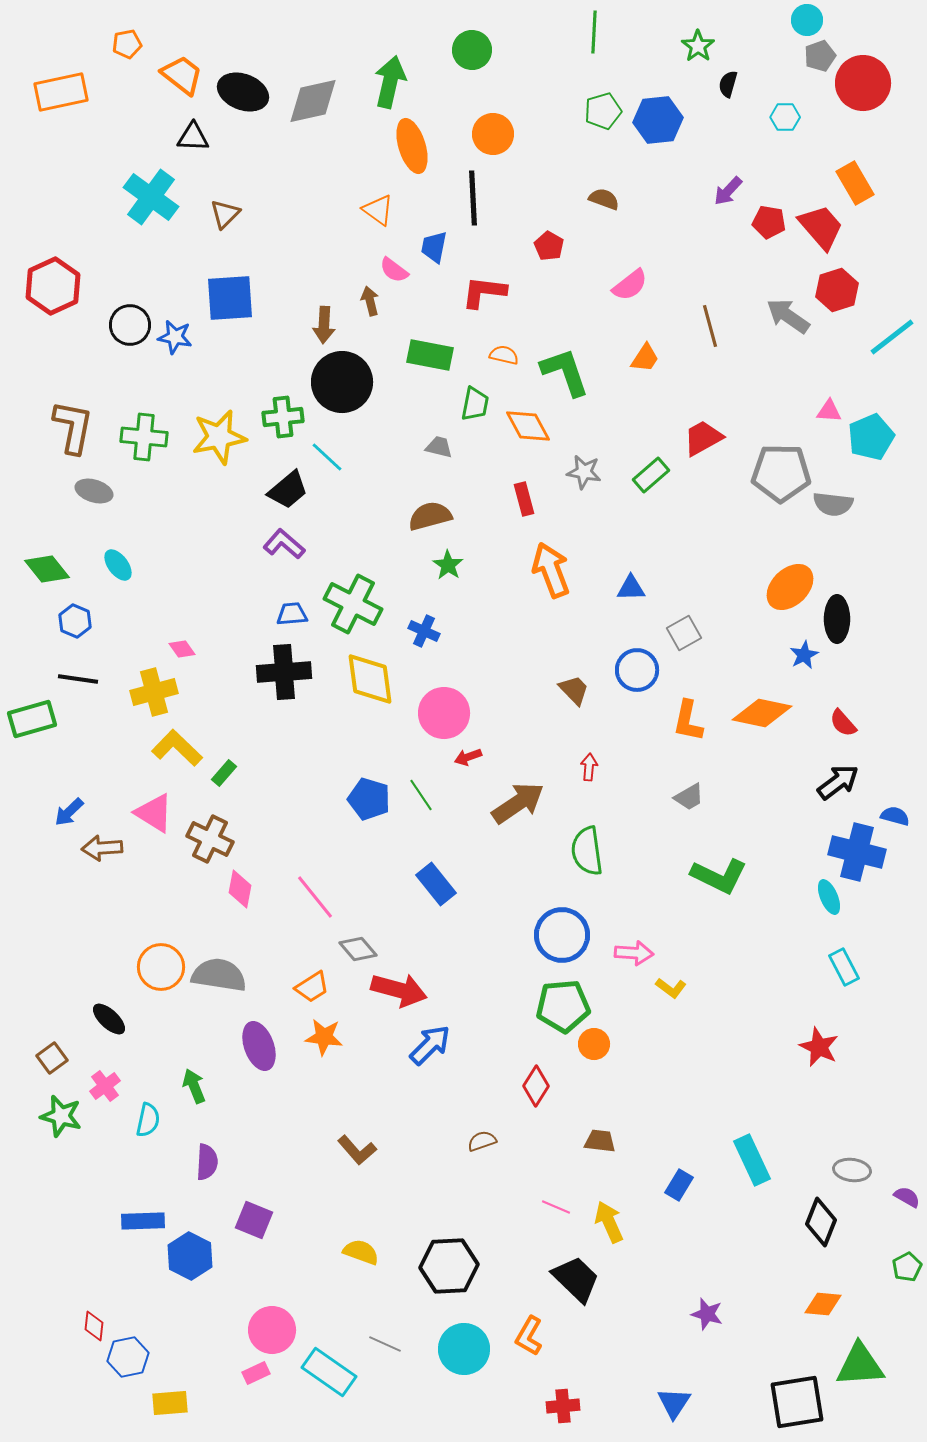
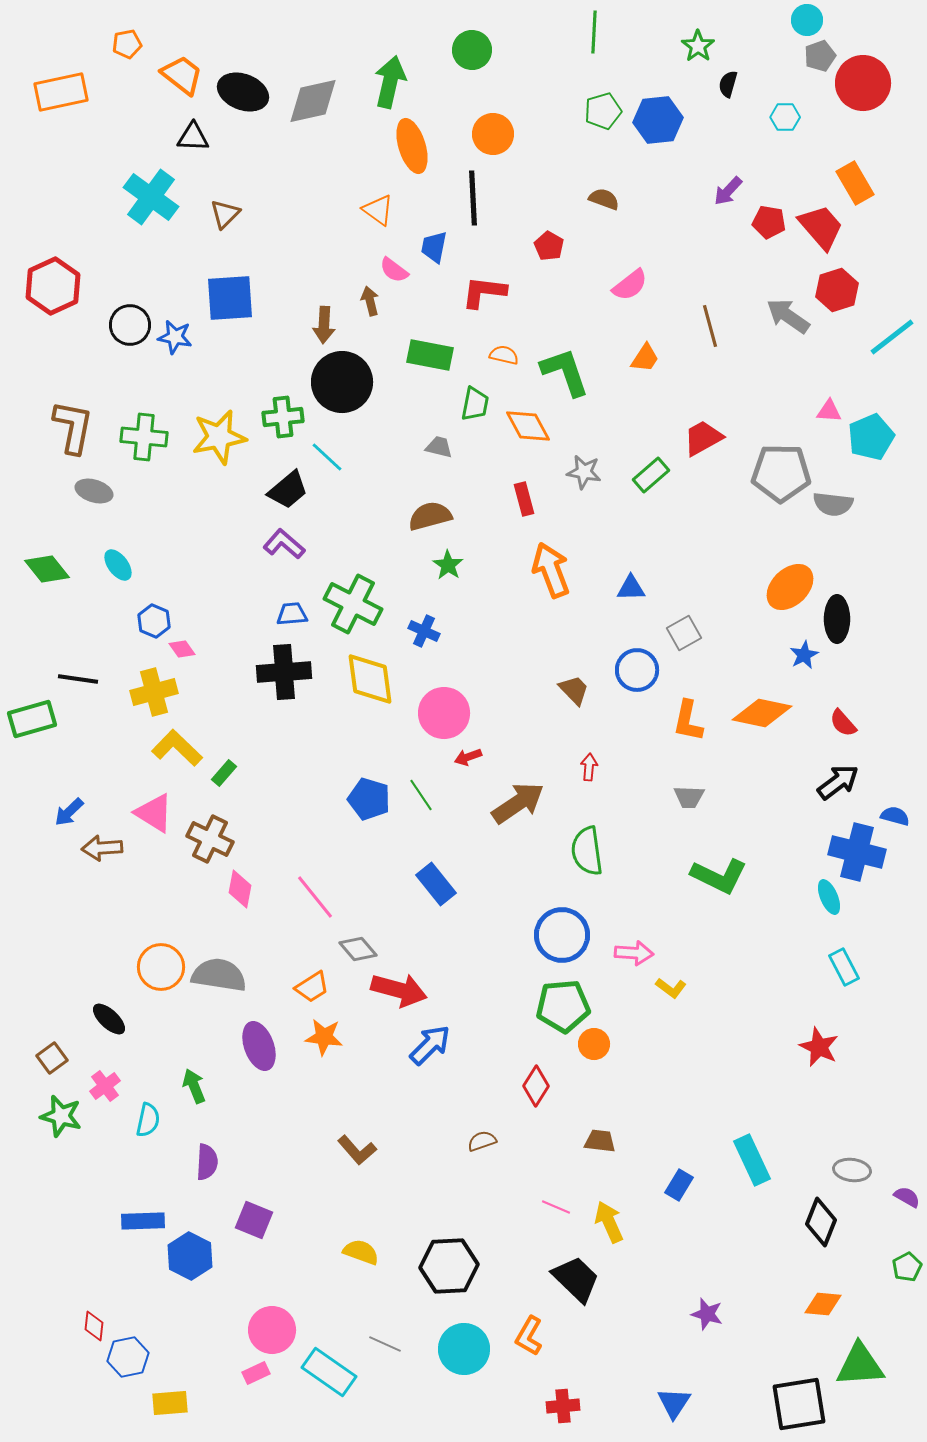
blue hexagon at (75, 621): moved 79 px right
gray trapezoid at (689, 797): rotated 32 degrees clockwise
black square at (797, 1402): moved 2 px right, 2 px down
